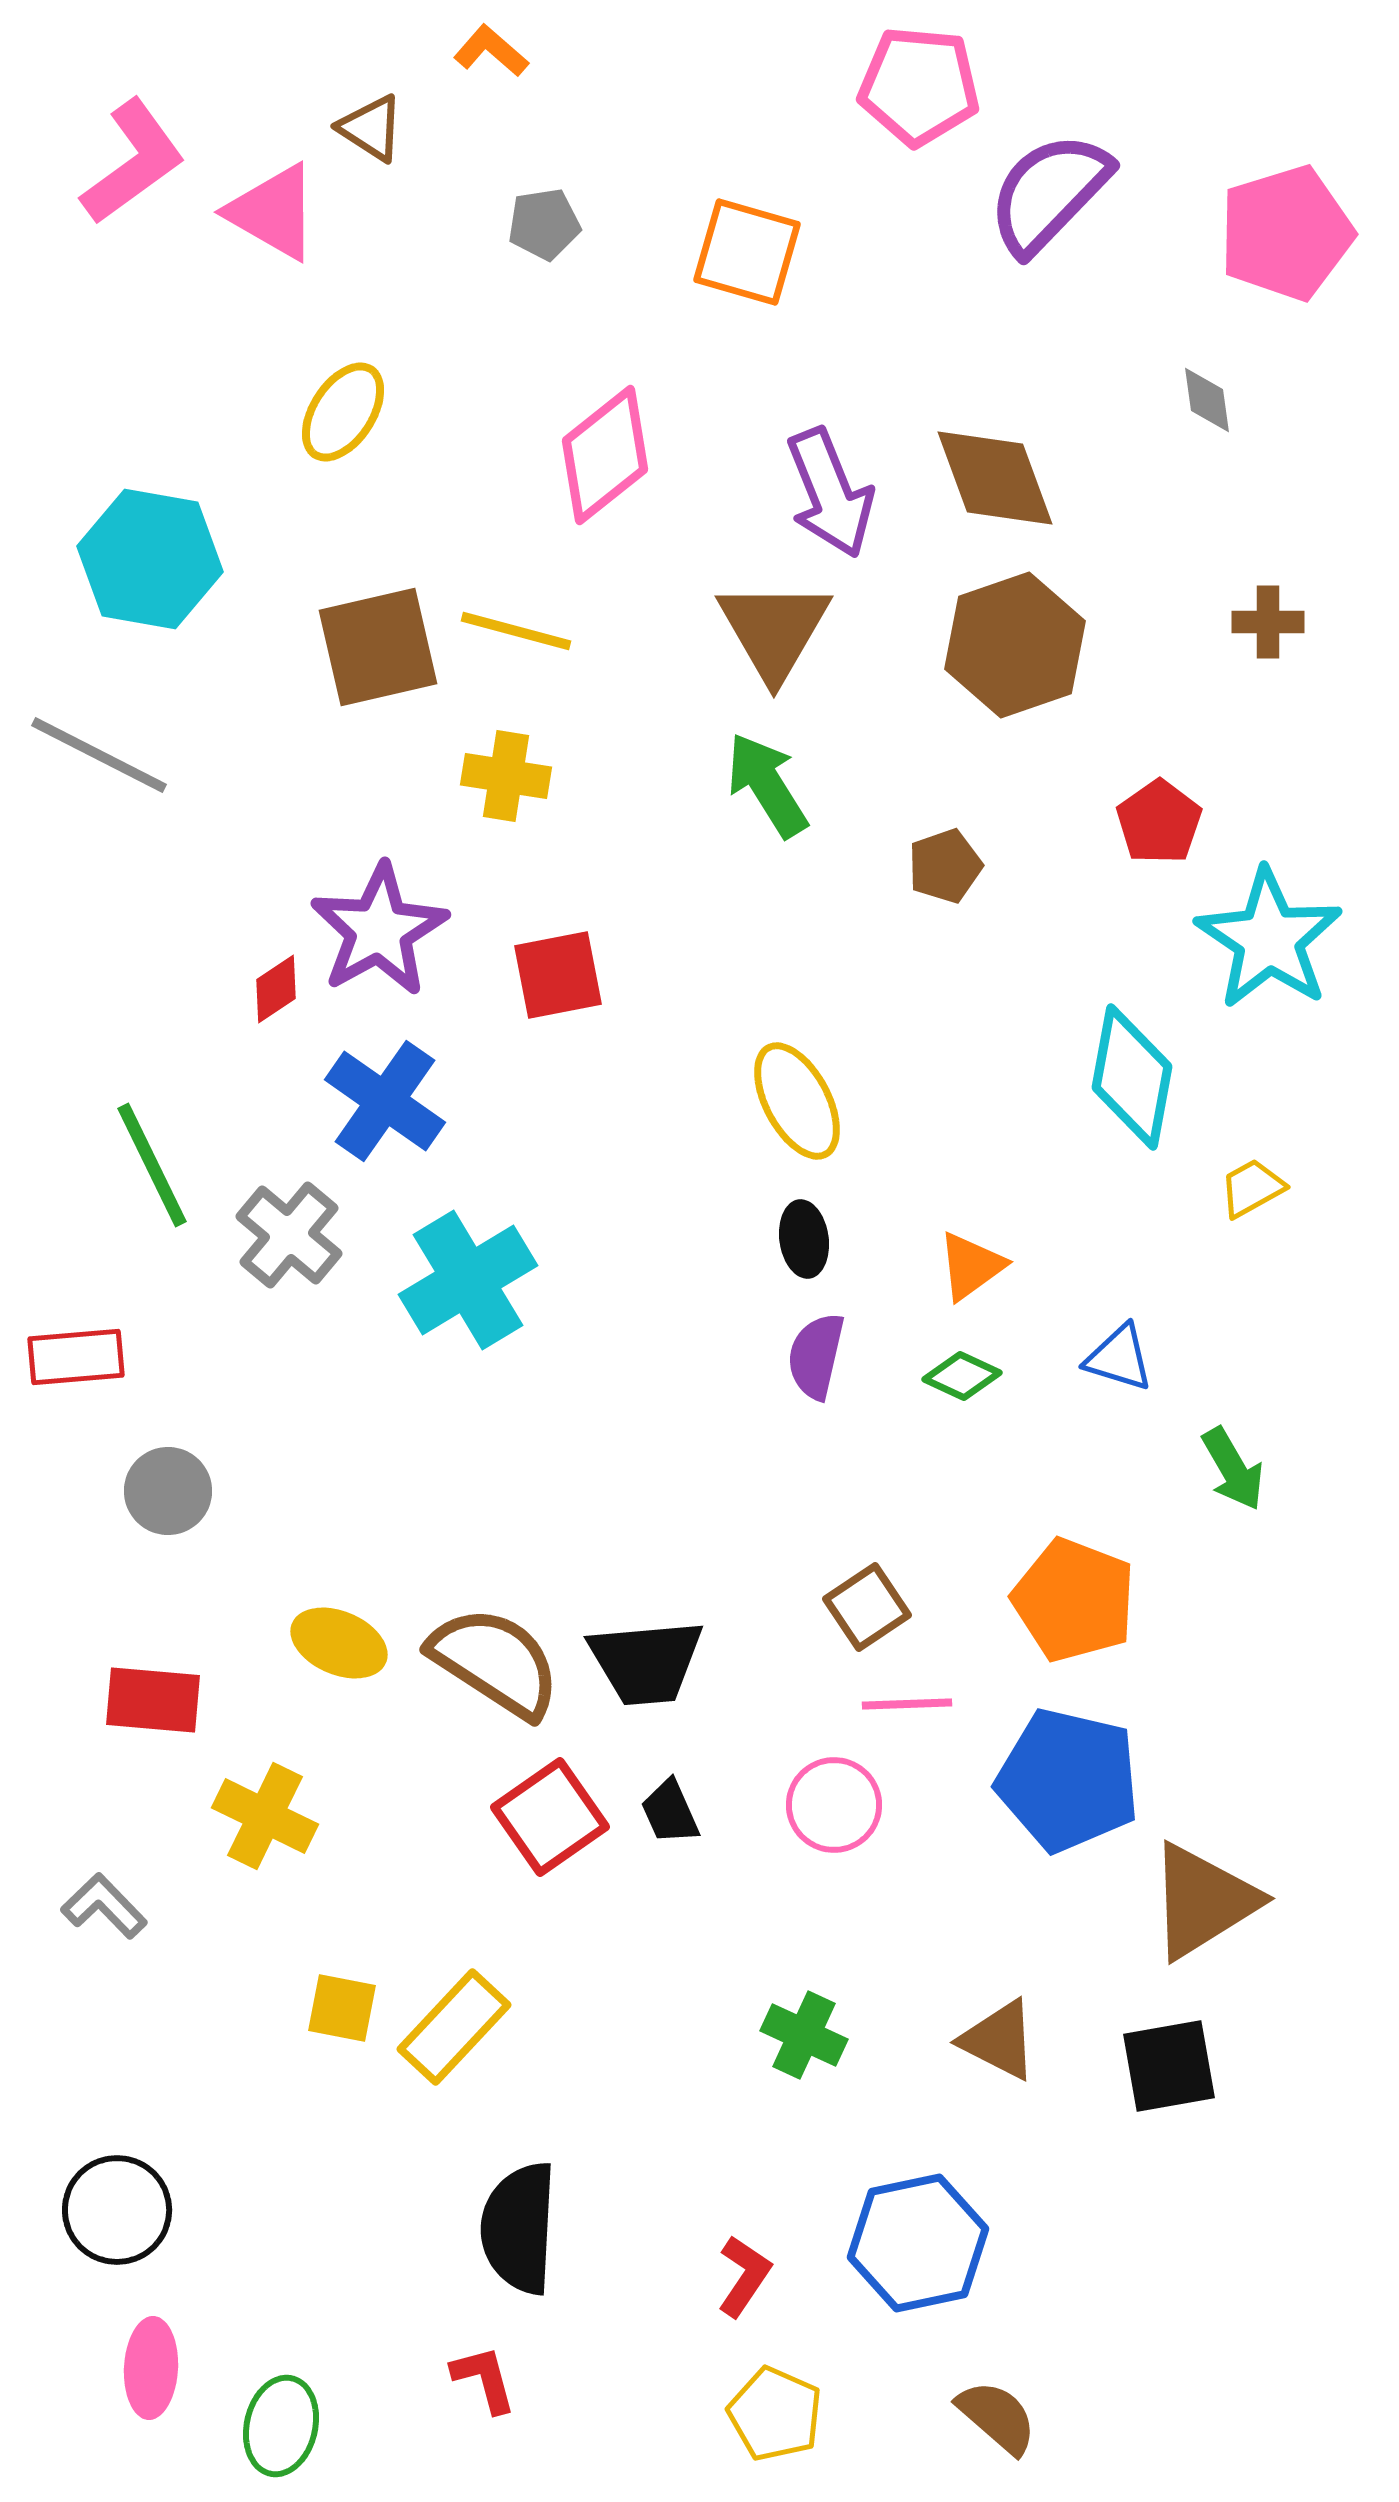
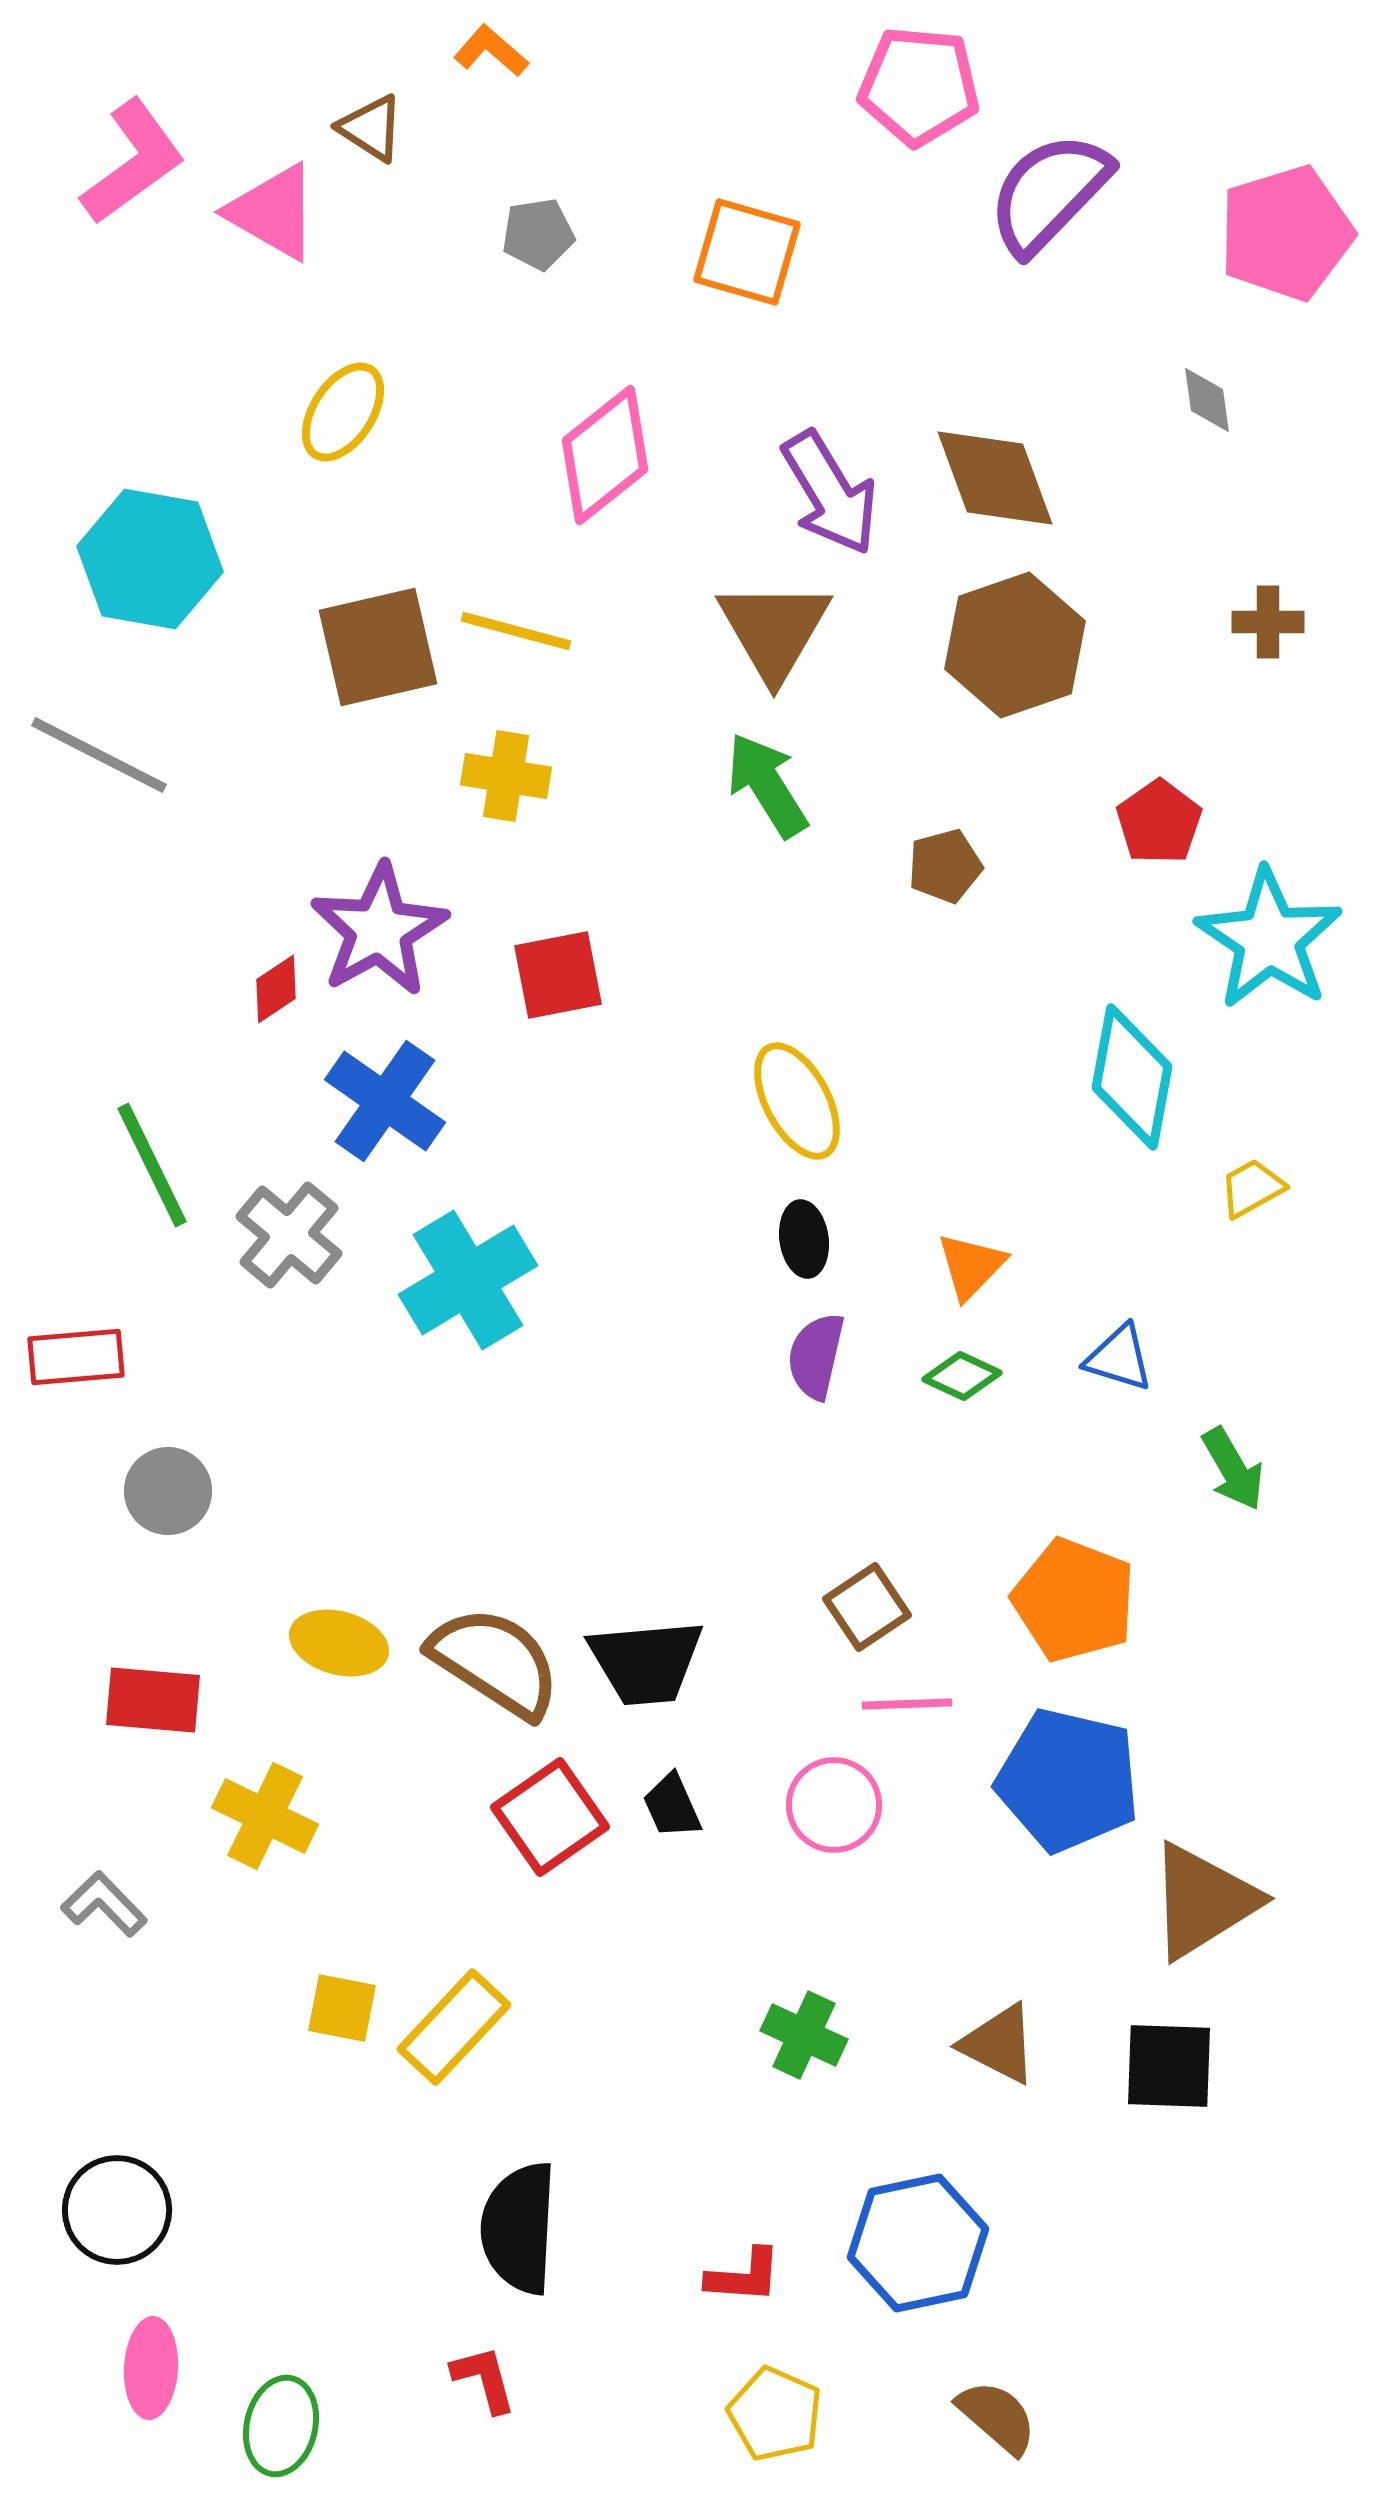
gray pentagon at (544, 224): moved 6 px left, 10 px down
purple arrow at (830, 493): rotated 9 degrees counterclockwise
brown pentagon at (945, 866): rotated 4 degrees clockwise
orange triangle at (971, 1266): rotated 10 degrees counterclockwise
yellow ellipse at (339, 1643): rotated 8 degrees counterclockwise
black trapezoid at (670, 1812): moved 2 px right, 6 px up
gray L-shape at (104, 1906): moved 2 px up
brown triangle at (999, 2040): moved 4 px down
black square at (1169, 2066): rotated 12 degrees clockwise
red L-shape at (744, 2276): rotated 60 degrees clockwise
